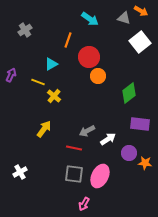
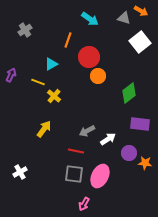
red line: moved 2 px right, 3 px down
